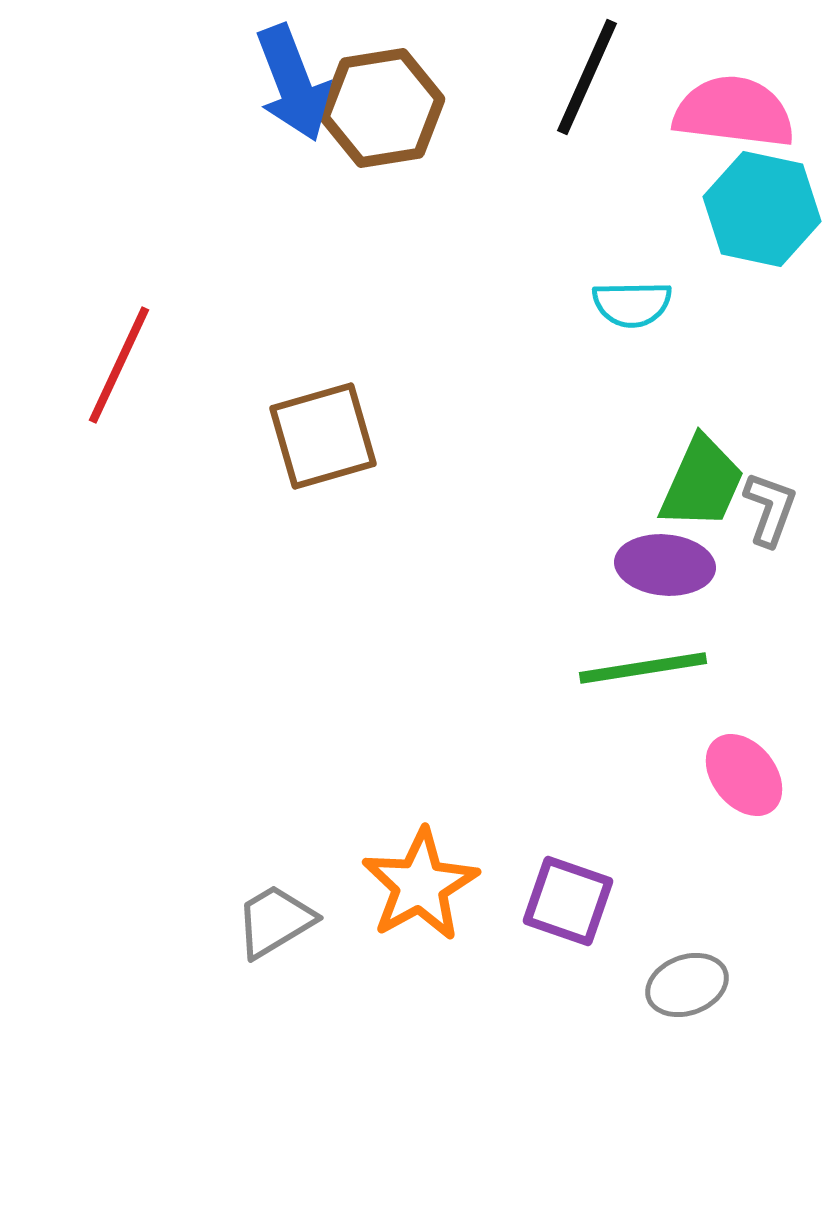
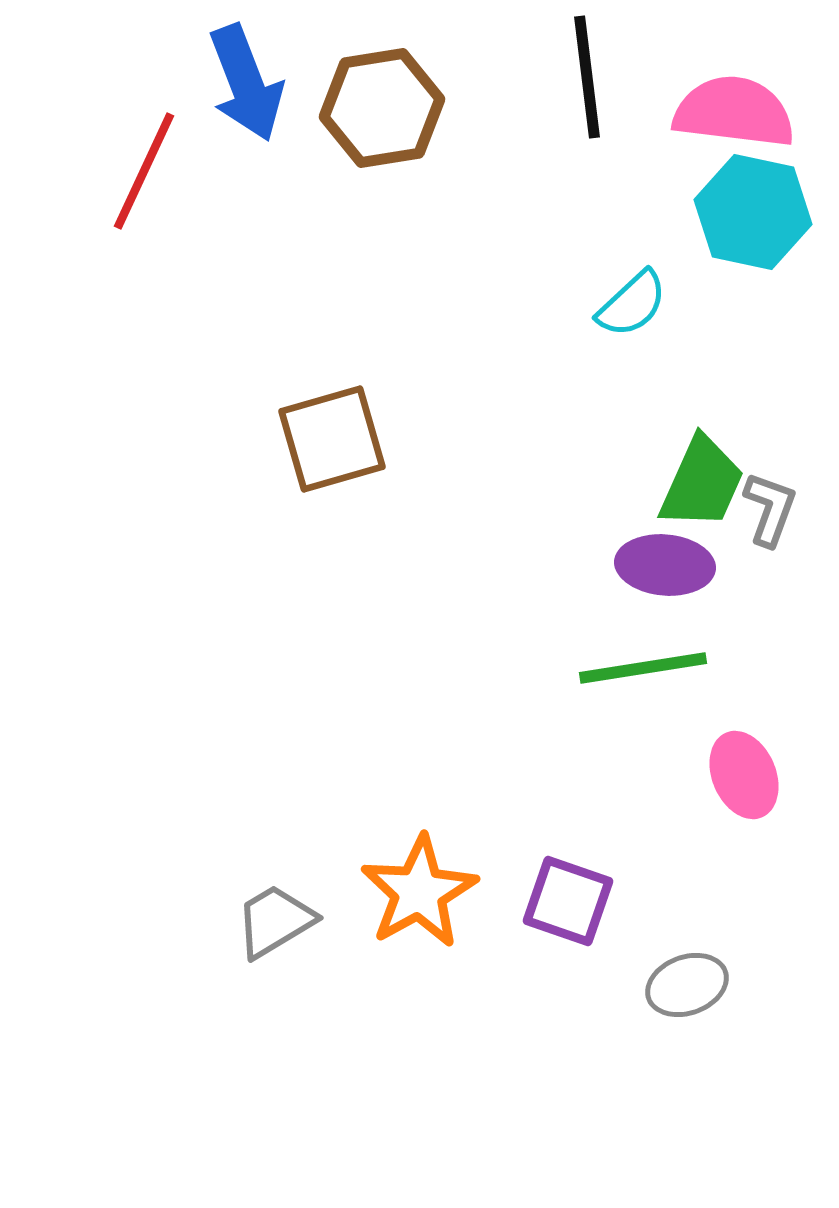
black line: rotated 31 degrees counterclockwise
blue arrow: moved 47 px left
cyan hexagon: moved 9 px left, 3 px down
cyan semicircle: rotated 42 degrees counterclockwise
red line: moved 25 px right, 194 px up
brown square: moved 9 px right, 3 px down
pink ellipse: rotated 16 degrees clockwise
orange star: moved 1 px left, 7 px down
